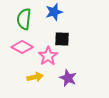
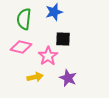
black square: moved 1 px right
pink diamond: moved 1 px left; rotated 15 degrees counterclockwise
